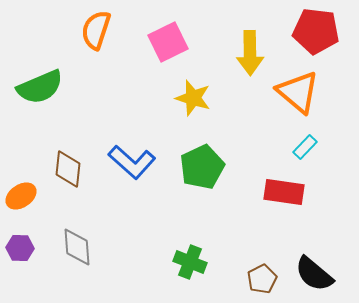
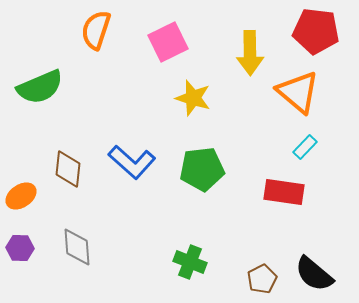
green pentagon: moved 2 px down; rotated 18 degrees clockwise
